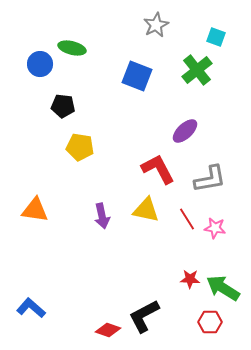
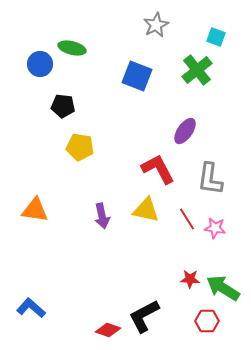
purple ellipse: rotated 12 degrees counterclockwise
gray L-shape: rotated 108 degrees clockwise
red hexagon: moved 3 px left, 1 px up
